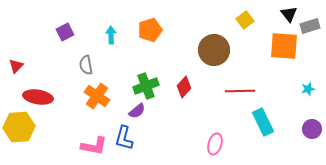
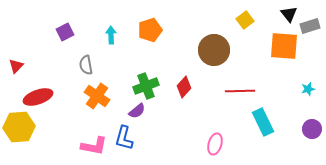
red ellipse: rotated 28 degrees counterclockwise
